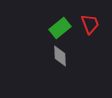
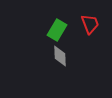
green rectangle: moved 3 px left, 2 px down; rotated 20 degrees counterclockwise
